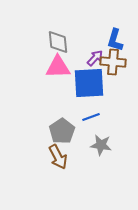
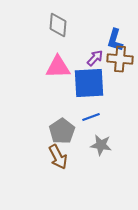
gray diamond: moved 17 px up; rotated 10 degrees clockwise
brown cross: moved 7 px right, 3 px up
